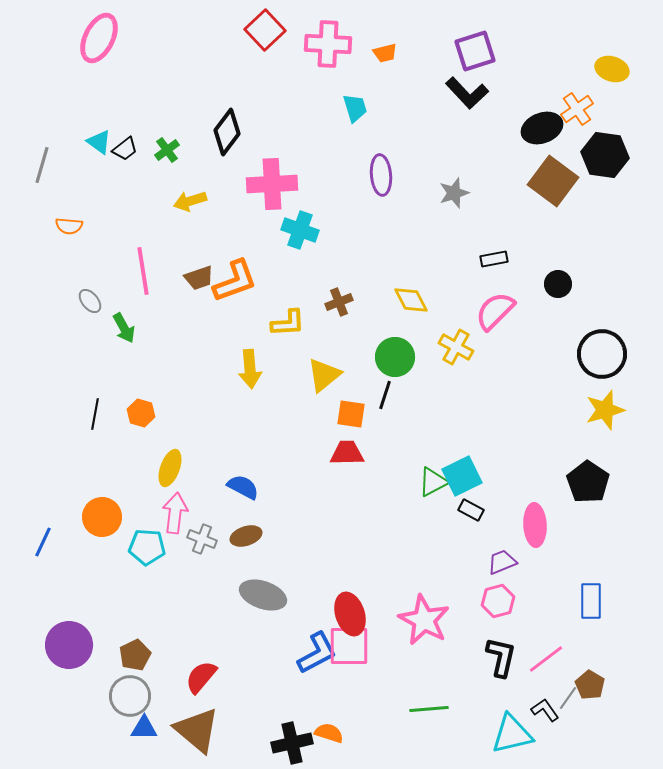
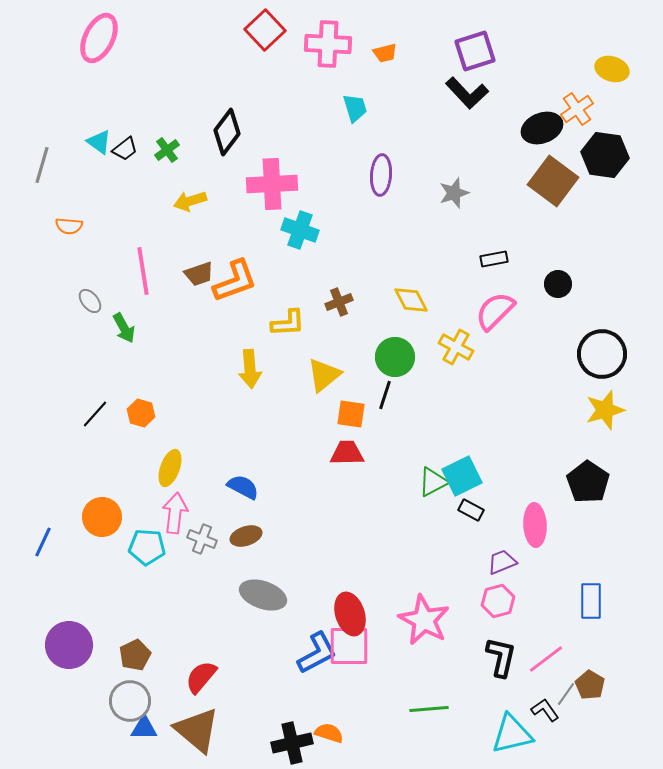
purple ellipse at (381, 175): rotated 9 degrees clockwise
brown trapezoid at (199, 278): moved 4 px up
black line at (95, 414): rotated 32 degrees clockwise
gray circle at (130, 696): moved 5 px down
gray line at (568, 698): moved 2 px left, 4 px up
